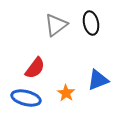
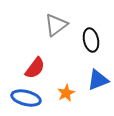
black ellipse: moved 17 px down
orange star: rotated 12 degrees clockwise
